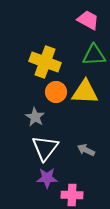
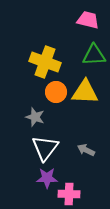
pink trapezoid: rotated 15 degrees counterclockwise
gray star: rotated 12 degrees counterclockwise
pink cross: moved 3 px left, 1 px up
